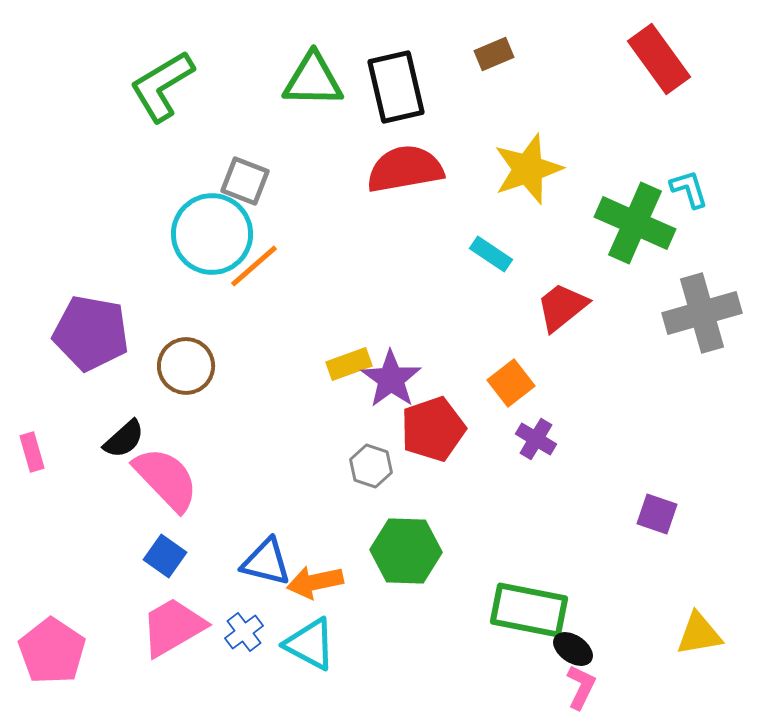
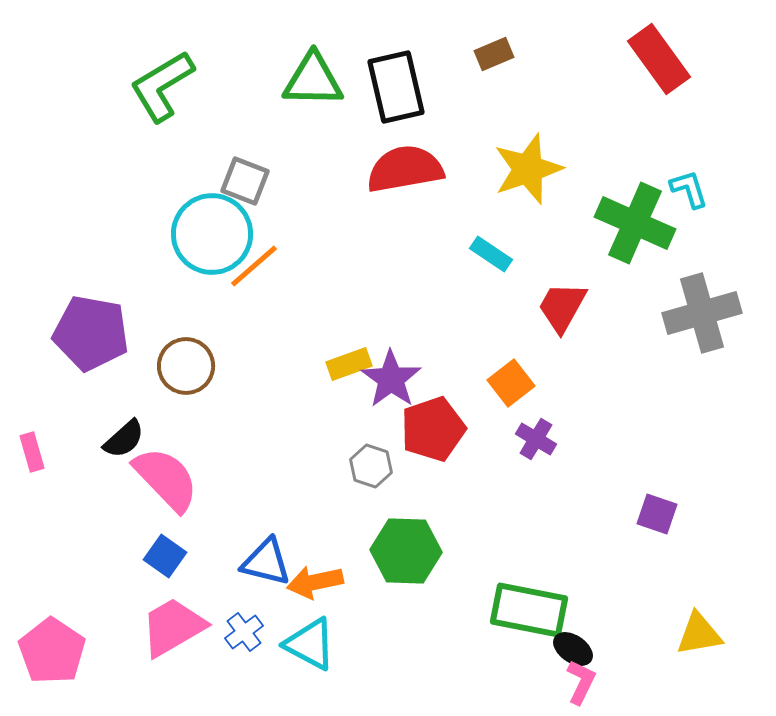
red trapezoid: rotated 22 degrees counterclockwise
pink L-shape: moved 5 px up
